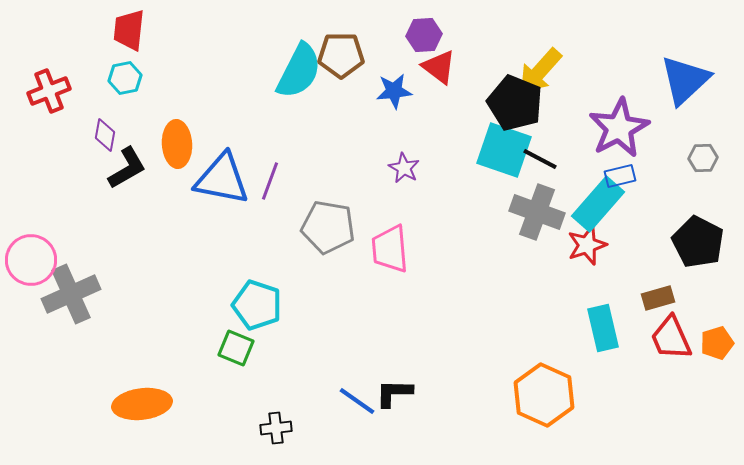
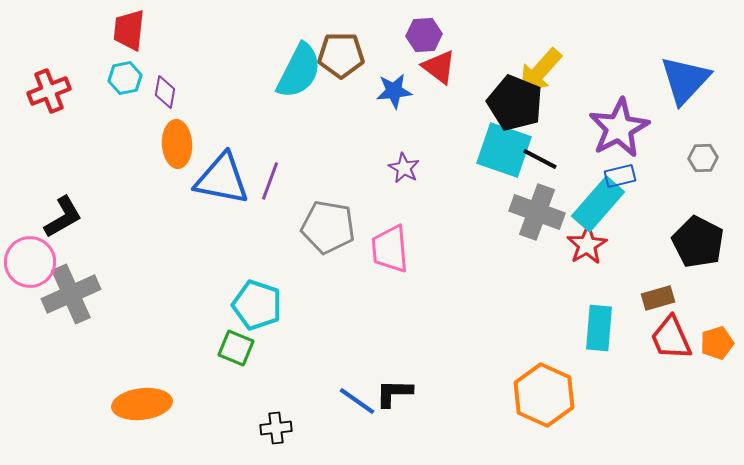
blue triangle at (685, 80): rotated 4 degrees counterclockwise
purple diamond at (105, 135): moved 60 px right, 43 px up
black L-shape at (127, 168): moved 64 px left, 49 px down
red star at (587, 245): rotated 12 degrees counterclockwise
pink circle at (31, 260): moved 1 px left, 2 px down
cyan rectangle at (603, 328): moved 4 px left; rotated 18 degrees clockwise
